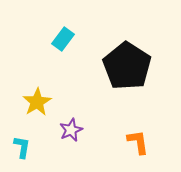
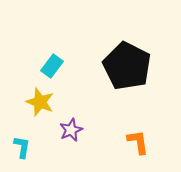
cyan rectangle: moved 11 px left, 27 px down
black pentagon: rotated 6 degrees counterclockwise
yellow star: moved 3 px right; rotated 20 degrees counterclockwise
